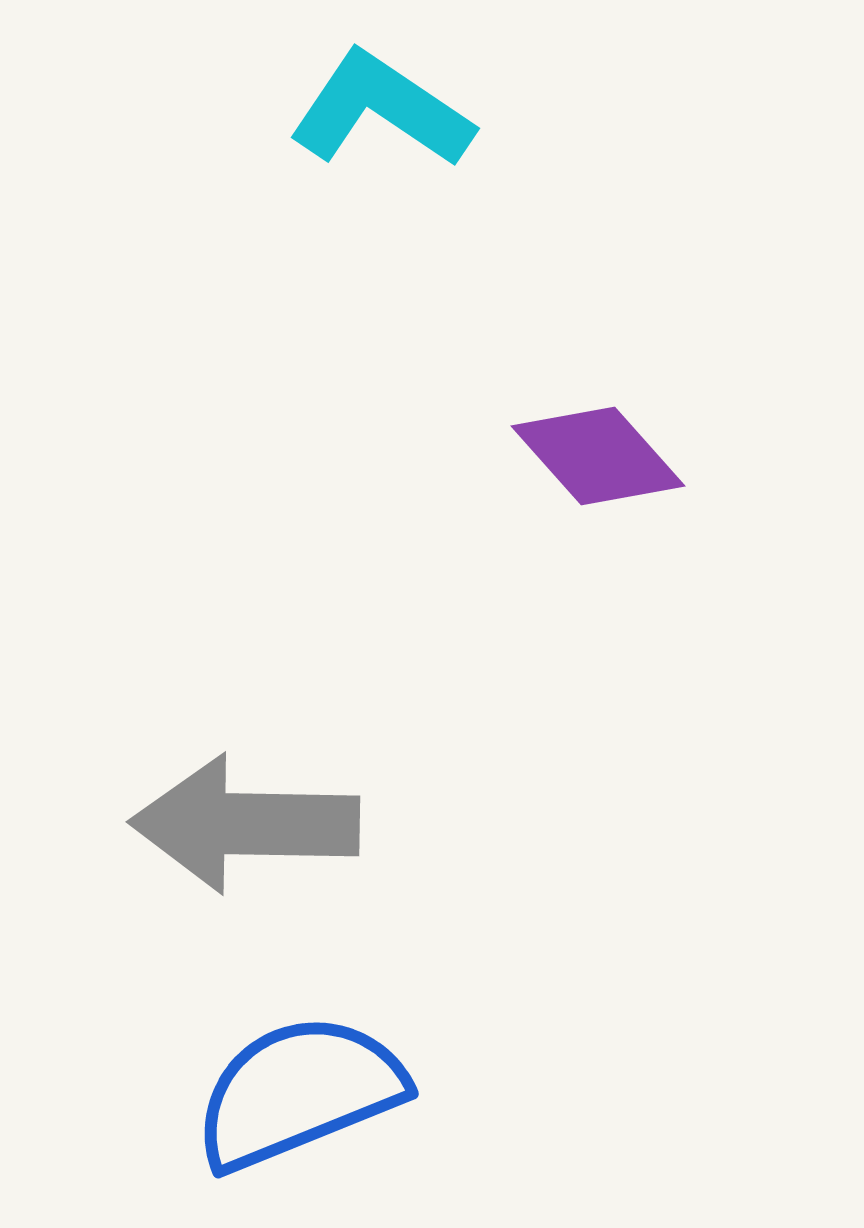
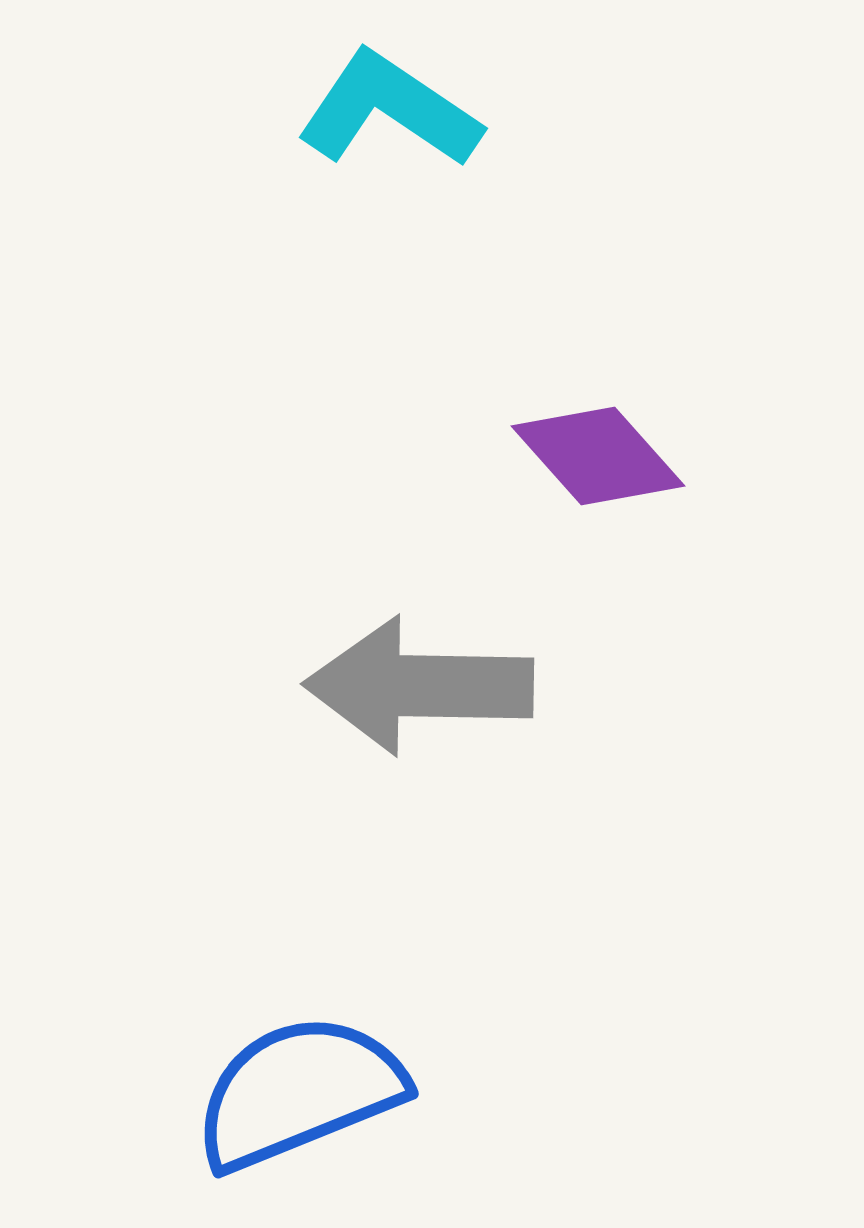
cyan L-shape: moved 8 px right
gray arrow: moved 174 px right, 138 px up
